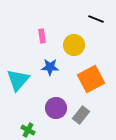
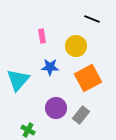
black line: moved 4 px left
yellow circle: moved 2 px right, 1 px down
orange square: moved 3 px left, 1 px up
